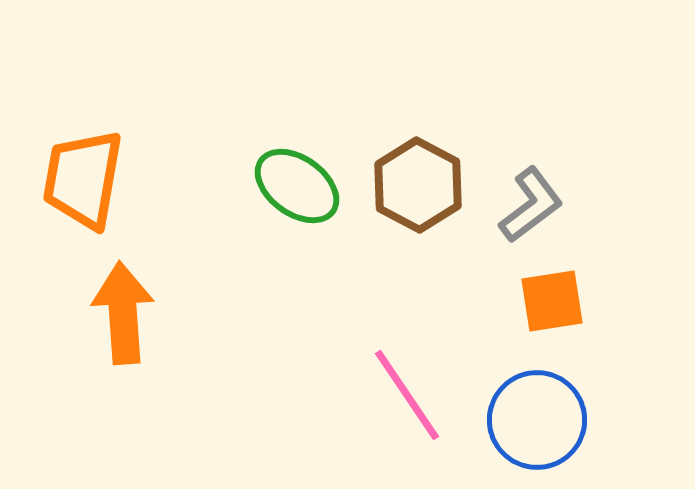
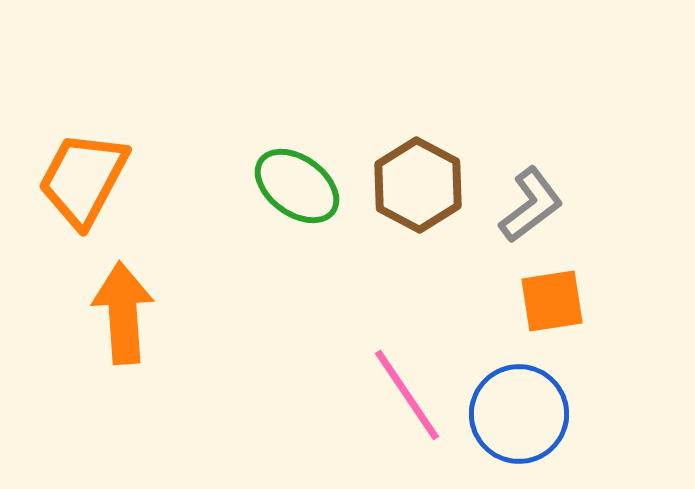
orange trapezoid: rotated 18 degrees clockwise
blue circle: moved 18 px left, 6 px up
